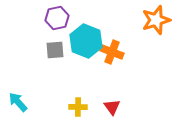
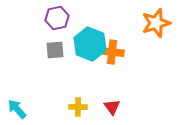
orange star: moved 3 px down
cyan hexagon: moved 4 px right, 3 px down
orange cross: rotated 15 degrees counterclockwise
cyan arrow: moved 1 px left, 7 px down
